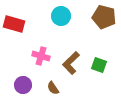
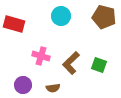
brown semicircle: rotated 64 degrees counterclockwise
